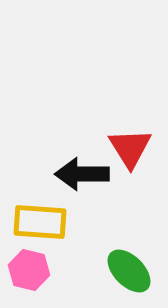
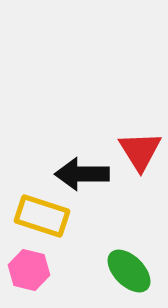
red triangle: moved 10 px right, 3 px down
yellow rectangle: moved 2 px right, 6 px up; rotated 14 degrees clockwise
